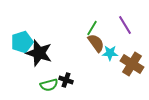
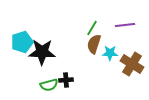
purple line: rotated 66 degrees counterclockwise
brown semicircle: moved 2 px left, 1 px down; rotated 126 degrees counterclockwise
black star: moved 3 px right, 1 px up; rotated 16 degrees counterclockwise
black cross: rotated 24 degrees counterclockwise
